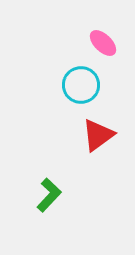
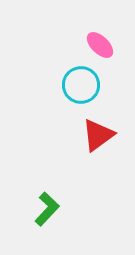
pink ellipse: moved 3 px left, 2 px down
green L-shape: moved 2 px left, 14 px down
